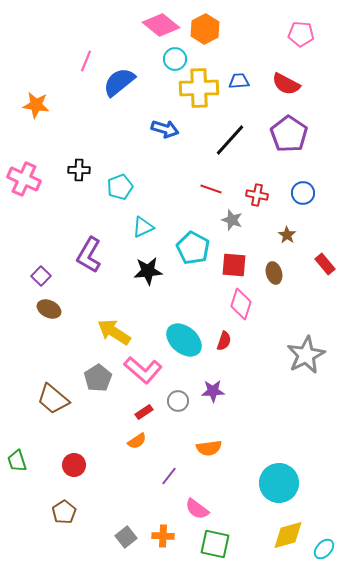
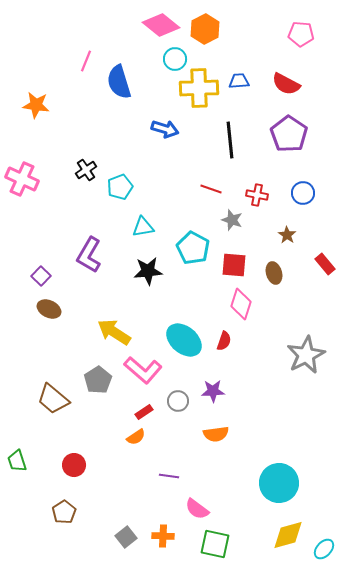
blue semicircle at (119, 82): rotated 68 degrees counterclockwise
black line at (230, 140): rotated 48 degrees counterclockwise
black cross at (79, 170): moved 7 px right; rotated 35 degrees counterclockwise
pink cross at (24, 179): moved 2 px left
cyan triangle at (143, 227): rotated 15 degrees clockwise
gray pentagon at (98, 378): moved 2 px down
orange semicircle at (137, 441): moved 1 px left, 4 px up
orange semicircle at (209, 448): moved 7 px right, 14 px up
purple line at (169, 476): rotated 60 degrees clockwise
